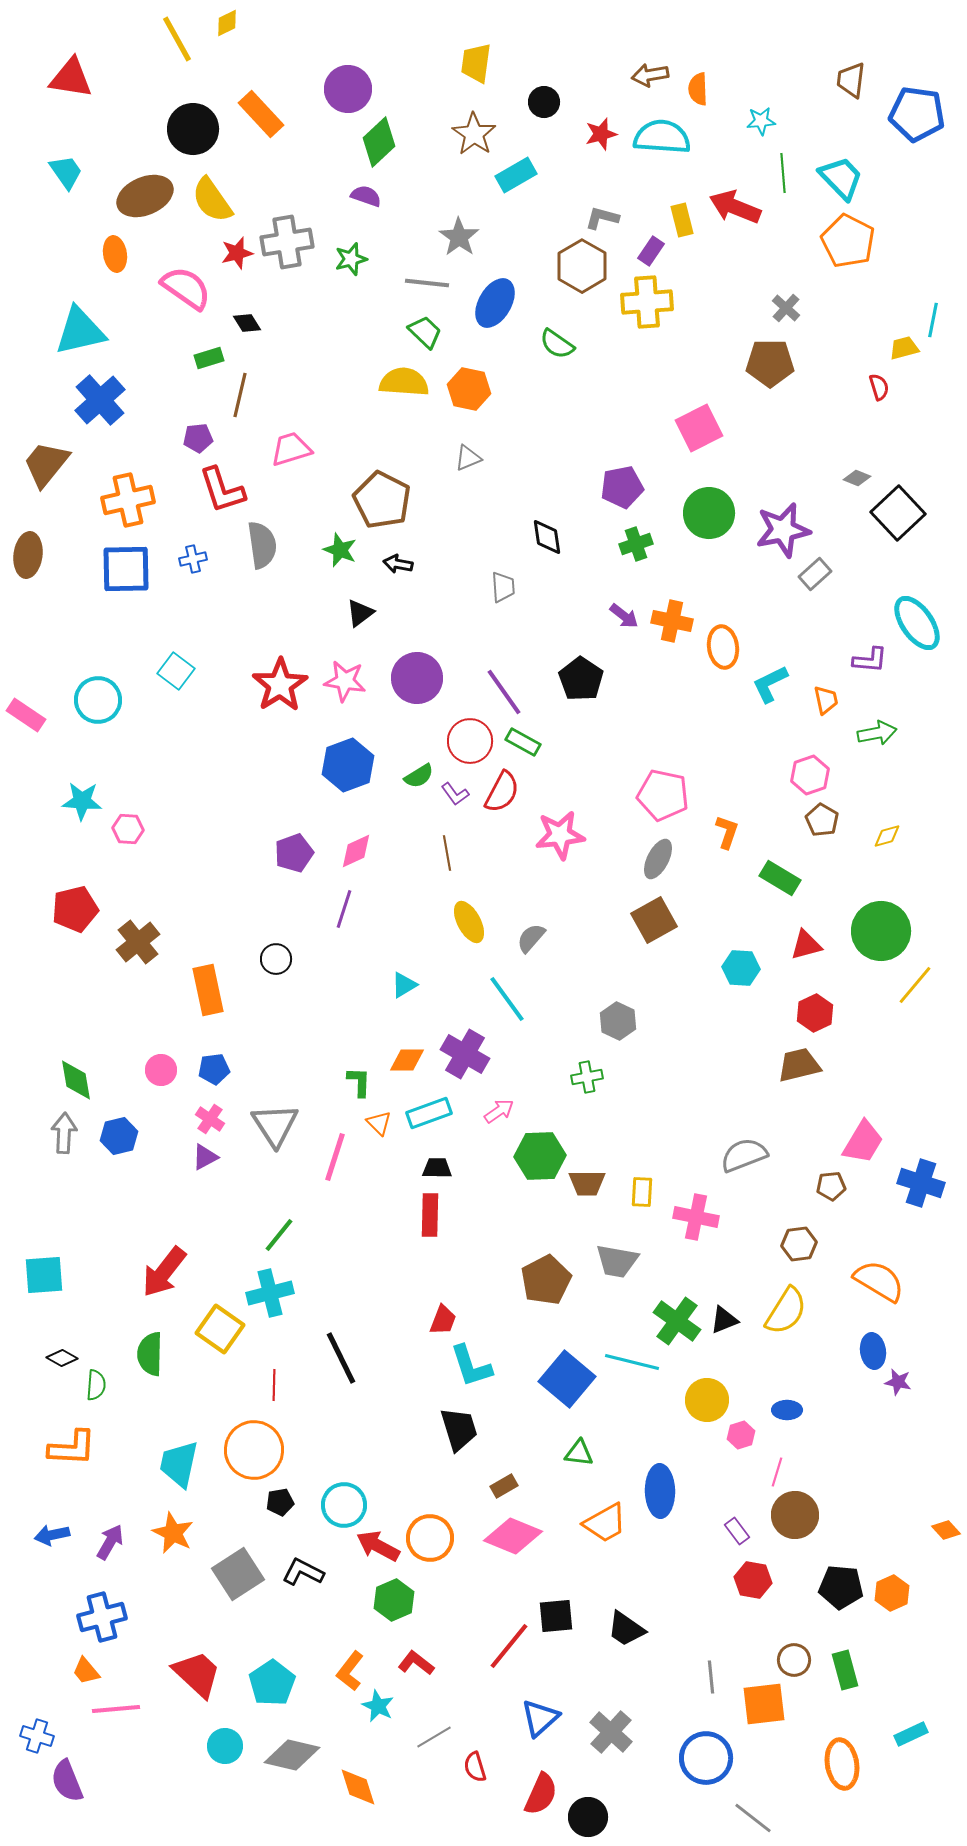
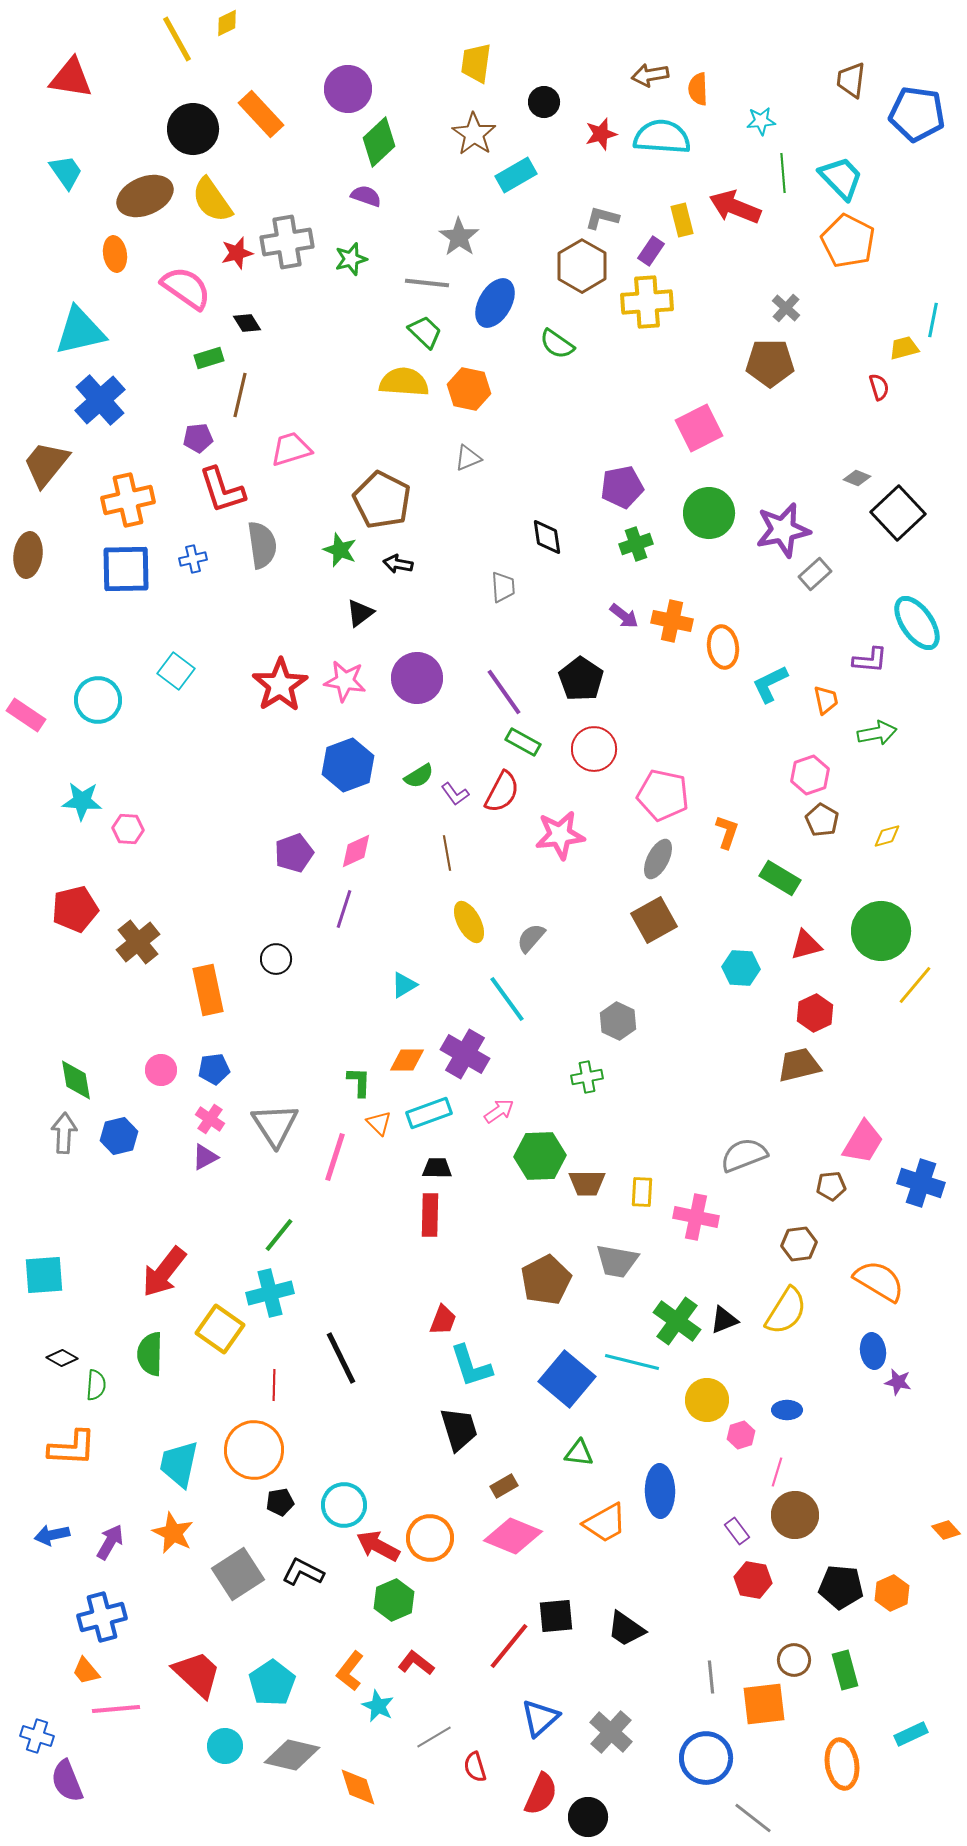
red circle at (470, 741): moved 124 px right, 8 px down
